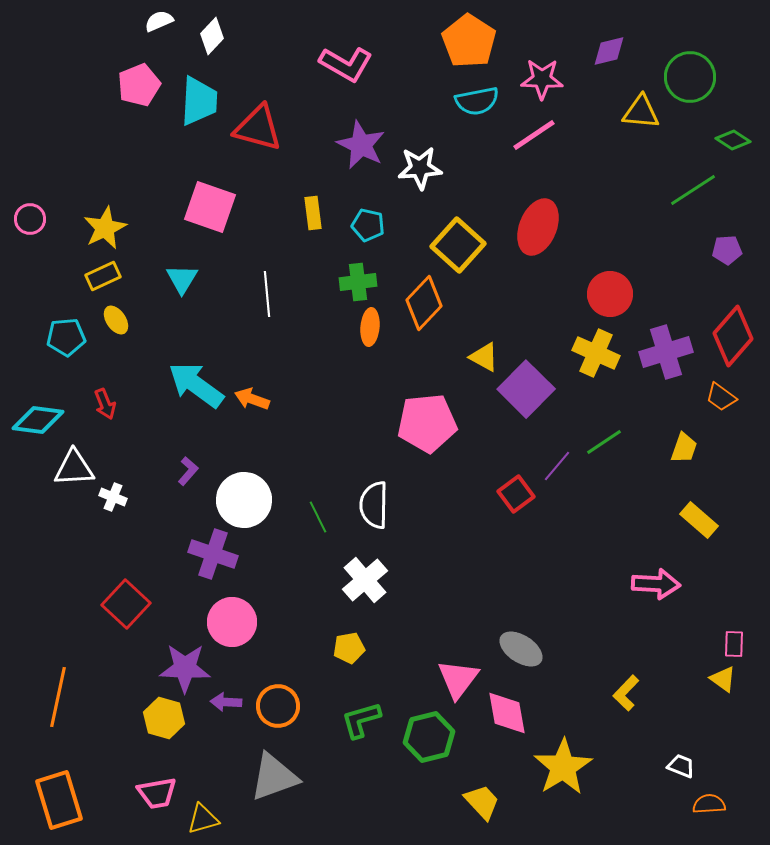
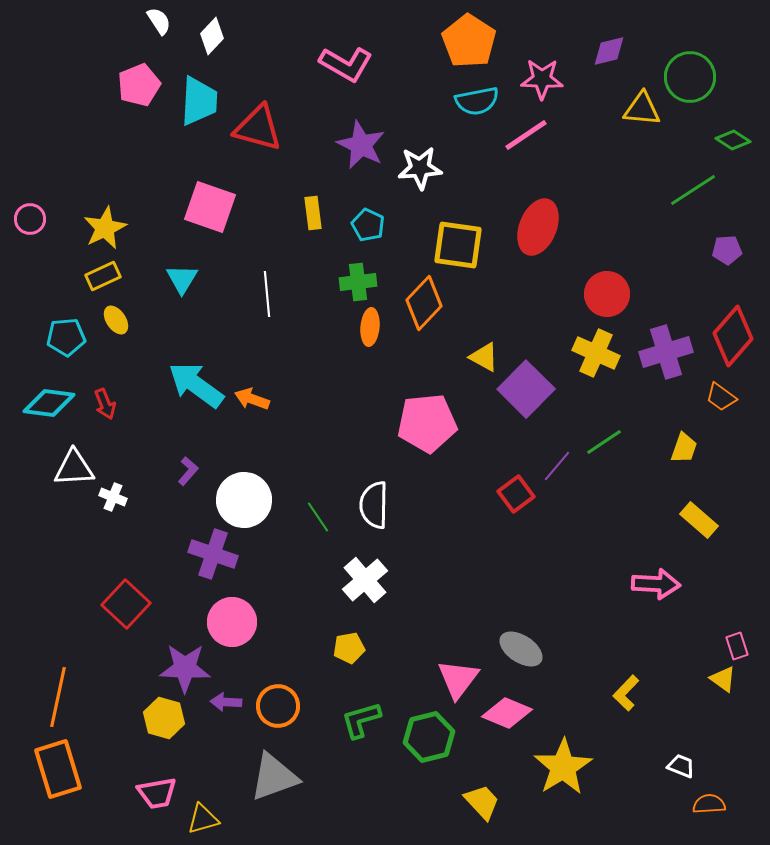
white semicircle at (159, 21): rotated 80 degrees clockwise
yellow triangle at (641, 112): moved 1 px right, 3 px up
pink line at (534, 135): moved 8 px left
cyan pentagon at (368, 225): rotated 12 degrees clockwise
yellow square at (458, 245): rotated 34 degrees counterclockwise
red circle at (610, 294): moved 3 px left
cyan diamond at (38, 420): moved 11 px right, 17 px up
green line at (318, 517): rotated 8 degrees counterclockwise
pink rectangle at (734, 644): moved 3 px right, 2 px down; rotated 20 degrees counterclockwise
pink diamond at (507, 713): rotated 57 degrees counterclockwise
orange rectangle at (59, 800): moved 1 px left, 31 px up
